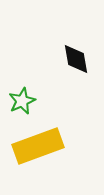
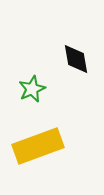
green star: moved 10 px right, 12 px up
